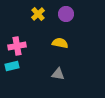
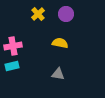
pink cross: moved 4 px left
